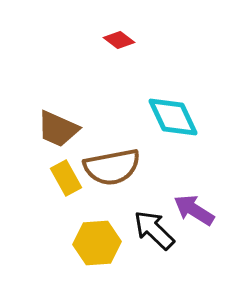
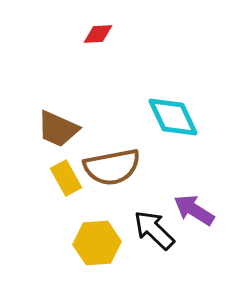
red diamond: moved 21 px left, 6 px up; rotated 40 degrees counterclockwise
